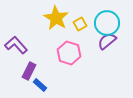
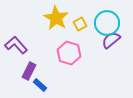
purple semicircle: moved 4 px right, 1 px up
